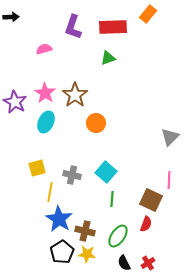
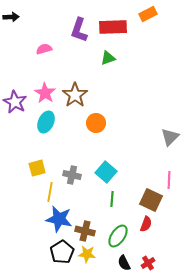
orange rectangle: rotated 24 degrees clockwise
purple L-shape: moved 6 px right, 3 px down
blue star: rotated 20 degrees counterclockwise
